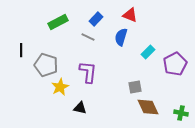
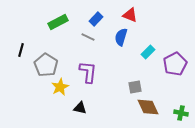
black line: rotated 16 degrees clockwise
gray pentagon: rotated 15 degrees clockwise
